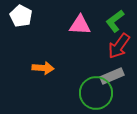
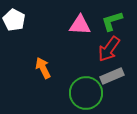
white pentagon: moved 7 px left, 4 px down
green L-shape: moved 3 px left; rotated 20 degrees clockwise
red arrow: moved 10 px left, 3 px down
orange arrow: rotated 120 degrees counterclockwise
green circle: moved 10 px left
